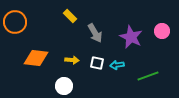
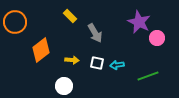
pink circle: moved 5 px left, 7 px down
purple star: moved 8 px right, 15 px up
orange diamond: moved 5 px right, 8 px up; rotated 45 degrees counterclockwise
